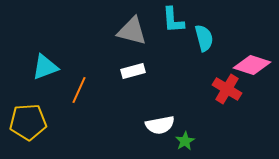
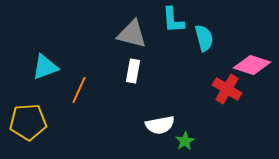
gray triangle: moved 3 px down
white rectangle: rotated 65 degrees counterclockwise
